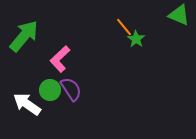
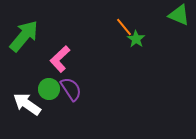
green circle: moved 1 px left, 1 px up
